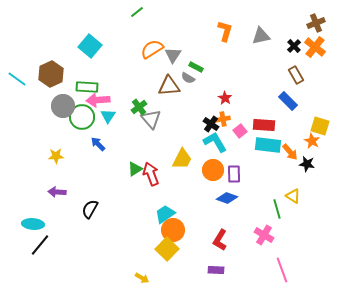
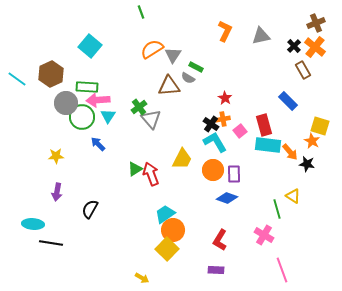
green line at (137, 12): moved 4 px right; rotated 72 degrees counterclockwise
orange L-shape at (225, 31): rotated 10 degrees clockwise
brown rectangle at (296, 75): moved 7 px right, 5 px up
gray circle at (63, 106): moved 3 px right, 3 px up
red rectangle at (264, 125): rotated 70 degrees clockwise
purple arrow at (57, 192): rotated 84 degrees counterclockwise
black line at (40, 245): moved 11 px right, 2 px up; rotated 60 degrees clockwise
